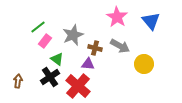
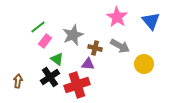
red cross: moved 1 px left, 1 px up; rotated 30 degrees clockwise
